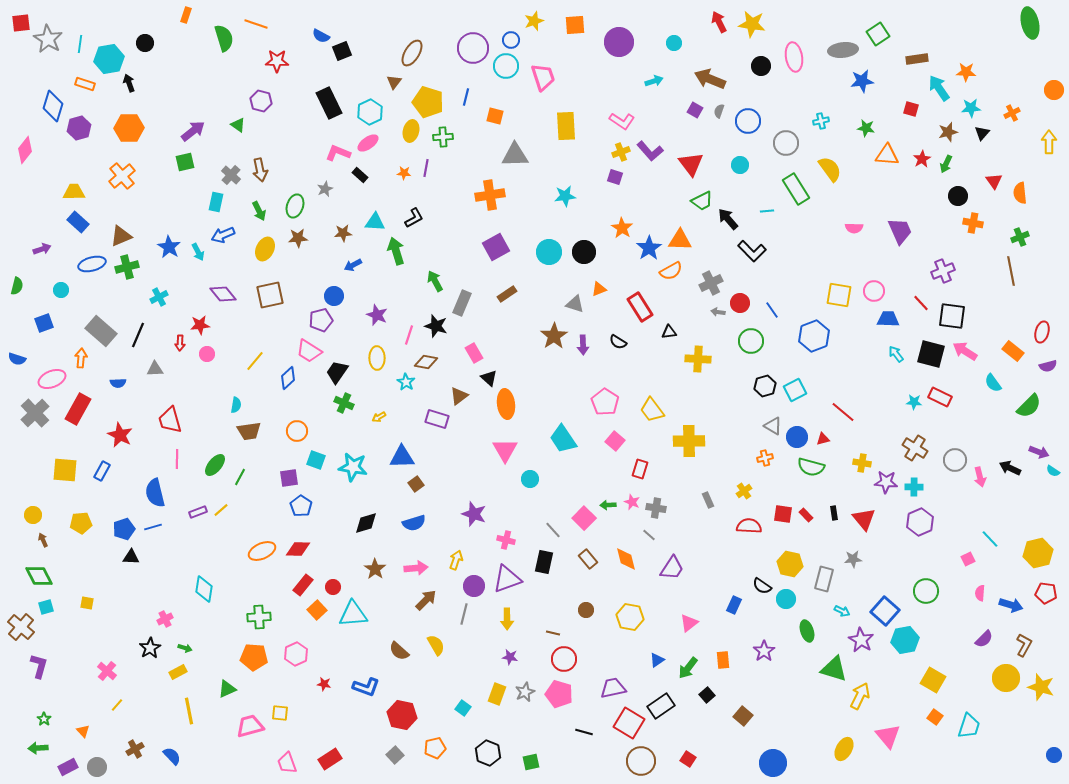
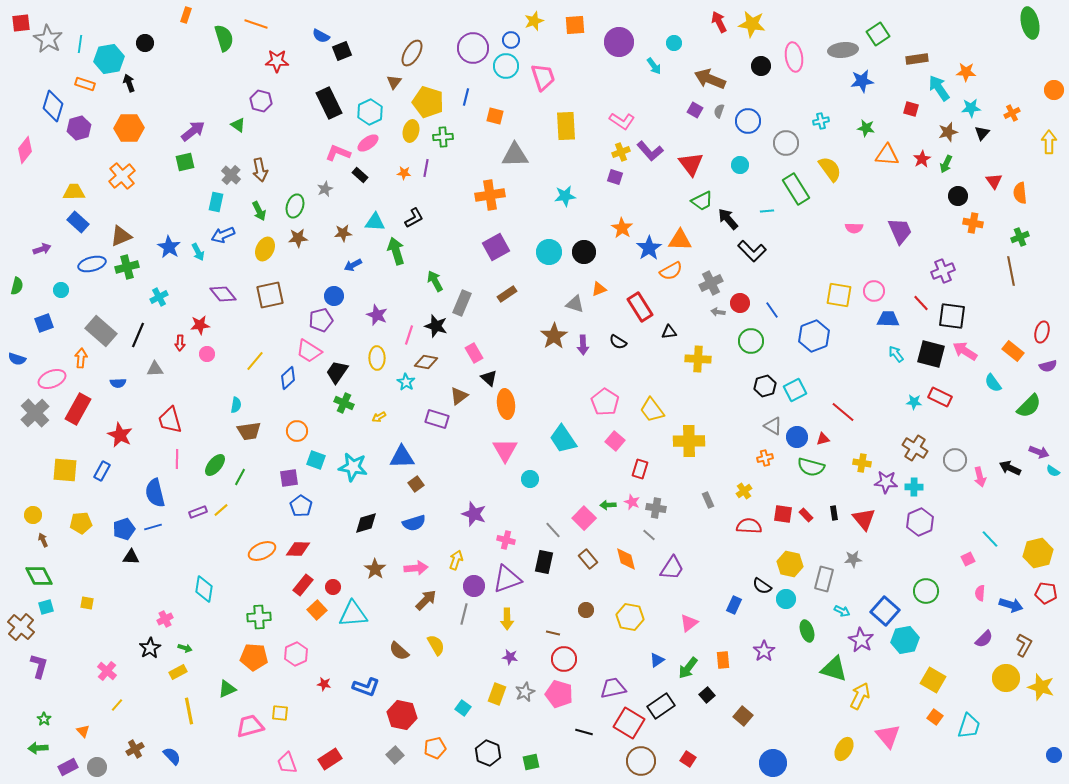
cyan arrow at (654, 81): moved 15 px up; rotated 72 degrees clockwise
